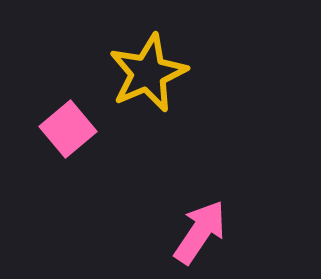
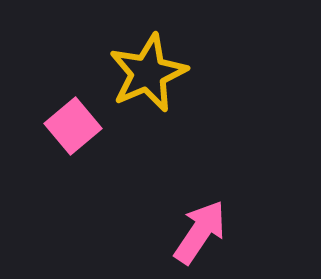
pink square: moved 5 px right, 3 px up
